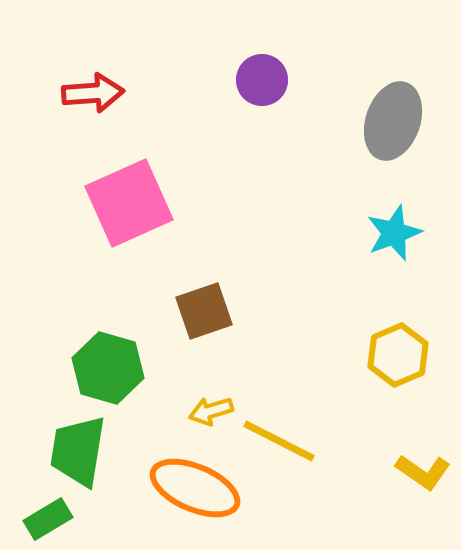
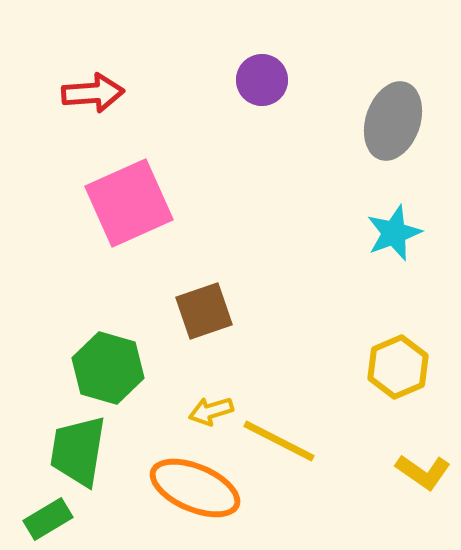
yellow hexagon: moved 12 px down
